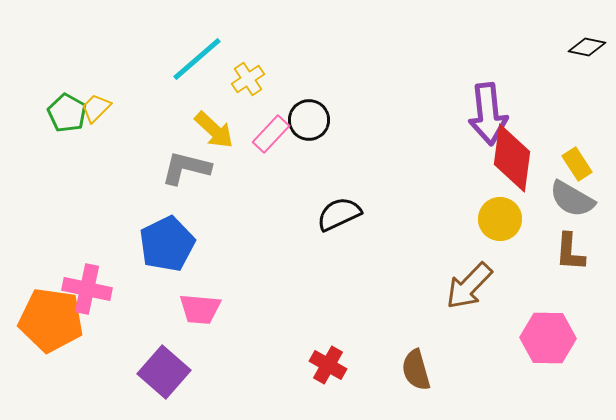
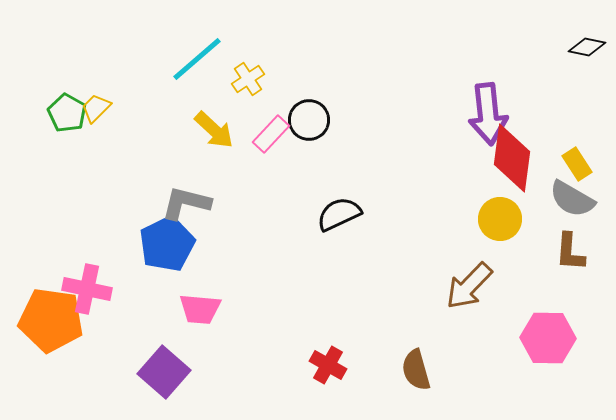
gray L-shape: moved 35 px down
